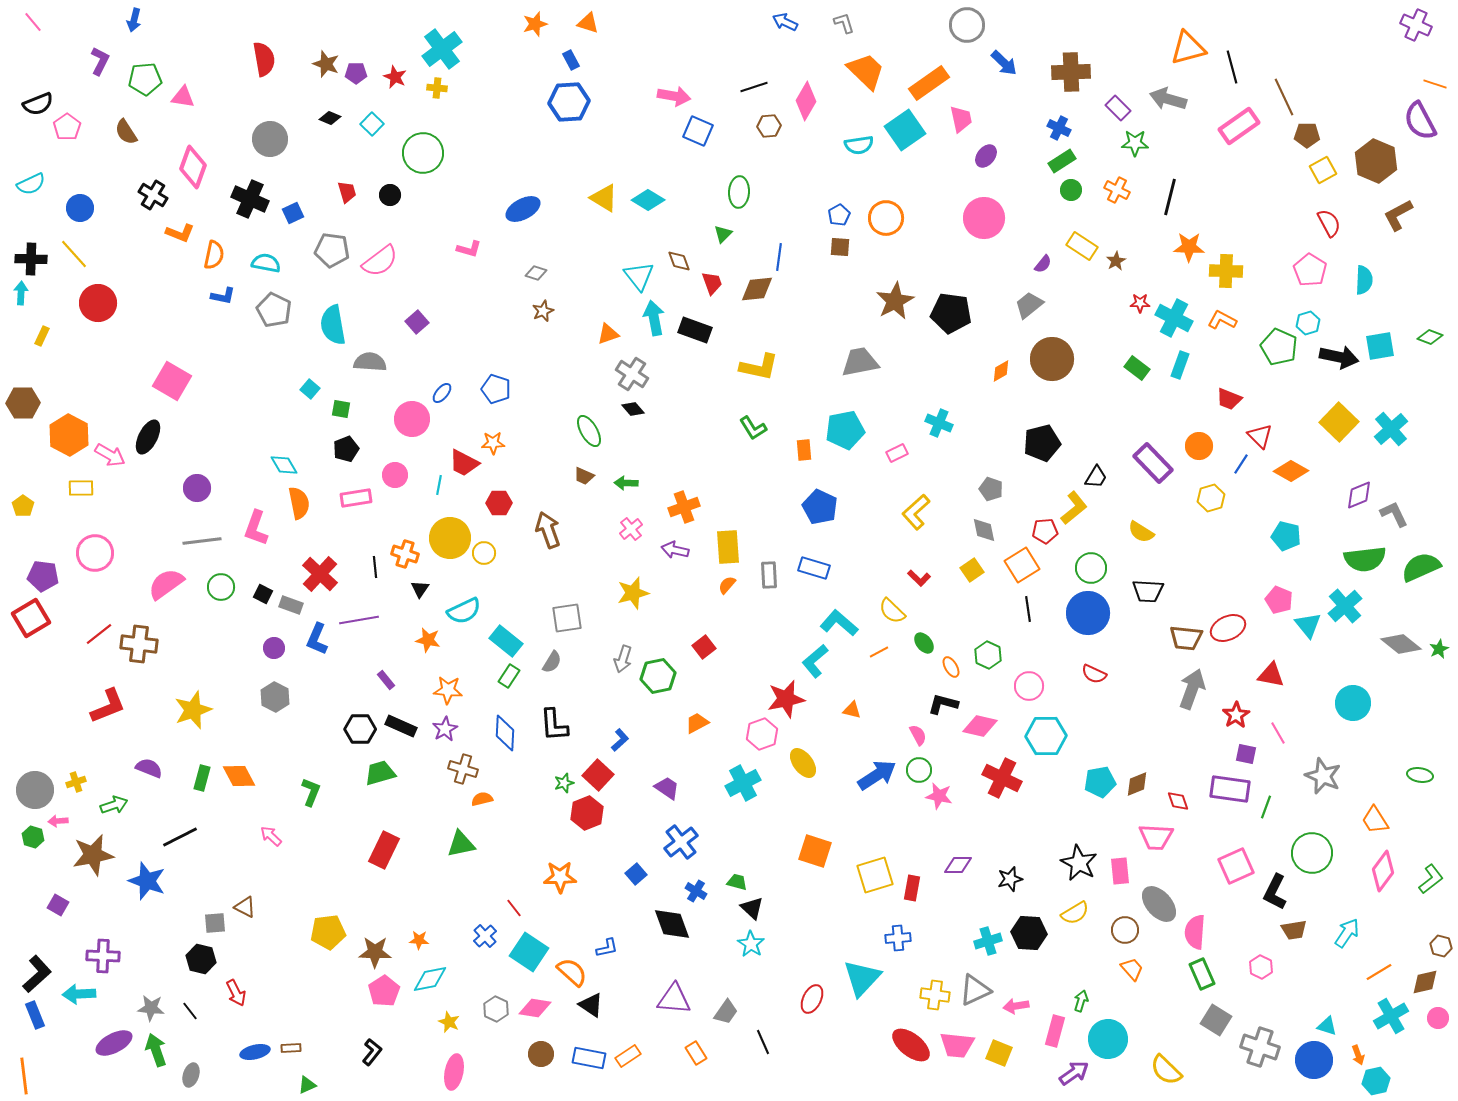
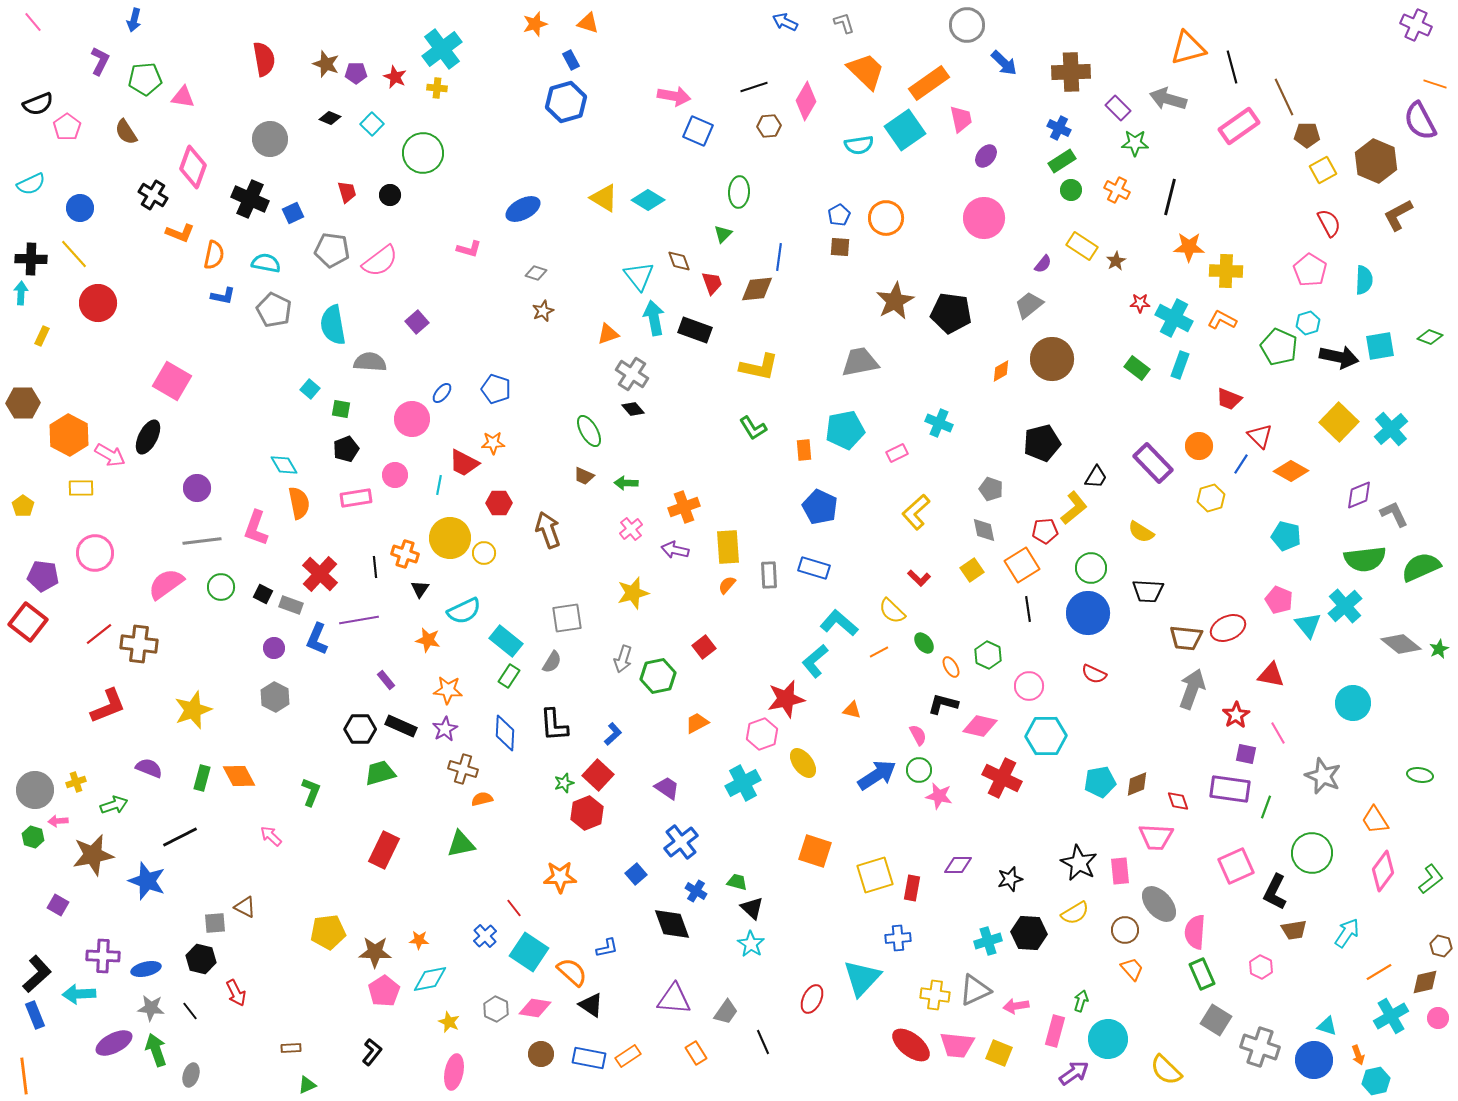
blue hexagon at (569, 102): moved 3 px left; rotated 12 degrees counterclockwise
red square at (31, 618): moved 3 px left, 4 px down; rotated 21 degrees counterclockwise
blue L-shape at (620, 740): moved 7 px left, 6 px up
blue ellipse at (255, 1052): moved 109 px left, 83 px up
